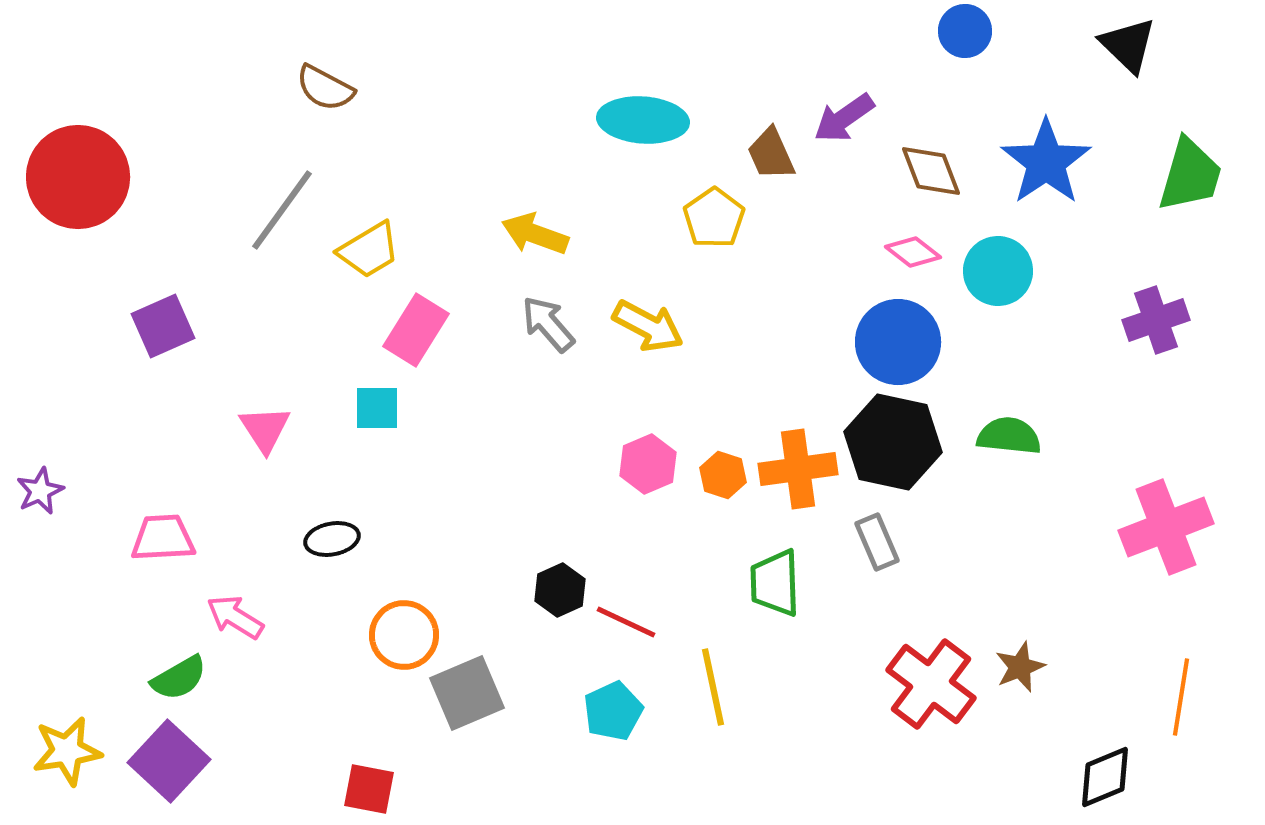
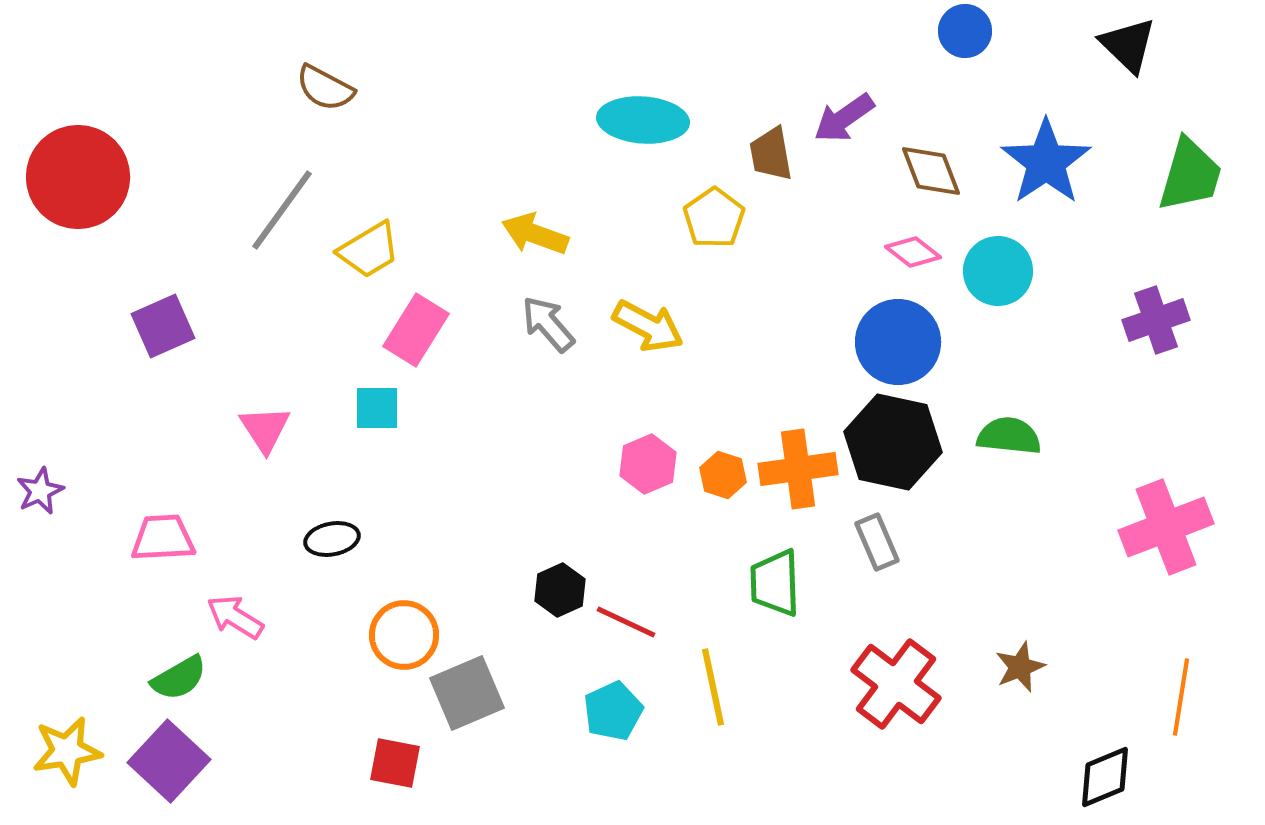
brown trapezoid at (771, 154): rotated 14 degrees clockwise
red cross at (931, 684): moved 35 px left
red square at (369, 789): moved 26 px right, 26 px up
